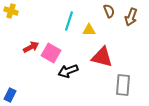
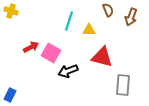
brown semicircle: moved 1 px left, 1 px up
